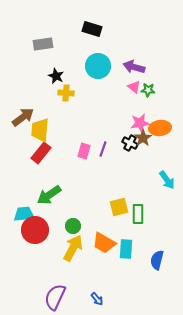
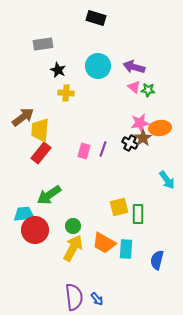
black rectangle: moved 4 px right, 11 px up
black star: moved 2 px right, 6 px up
purple semicircle: moved 19 px right; rotated 148 degrees clockwise
